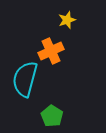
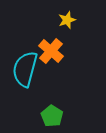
orange cross: rotated 25 degrees counterclockwise
cyan semicircle: moved 10 px up
